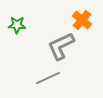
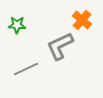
gray L-shape: moved 1 px left
gray line: moved 22 px left, 9 px up
